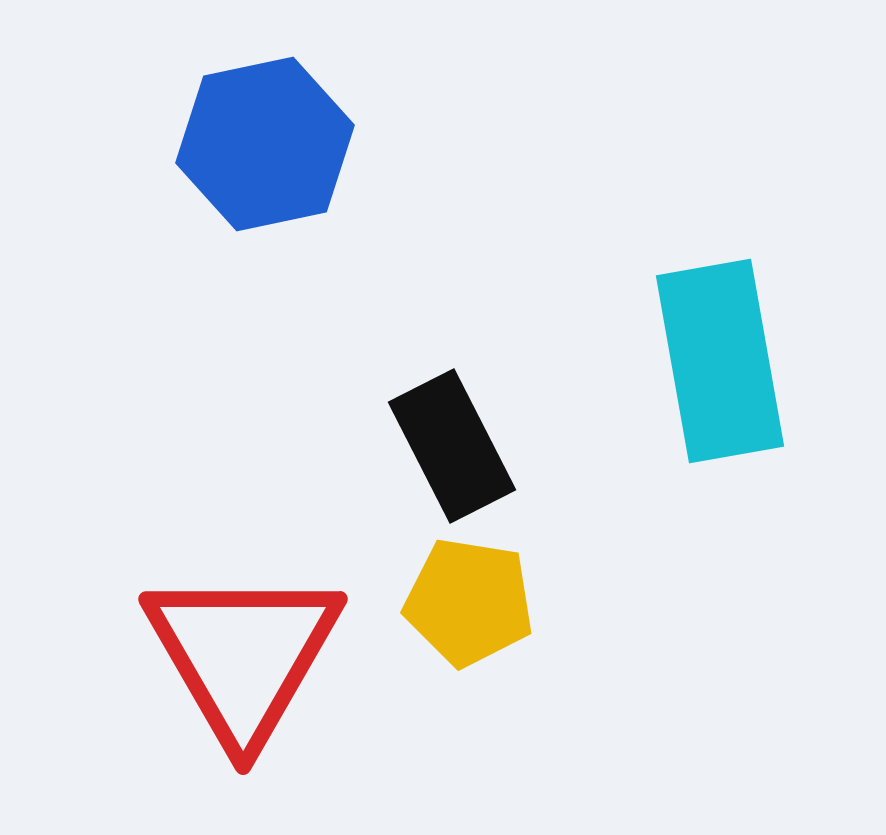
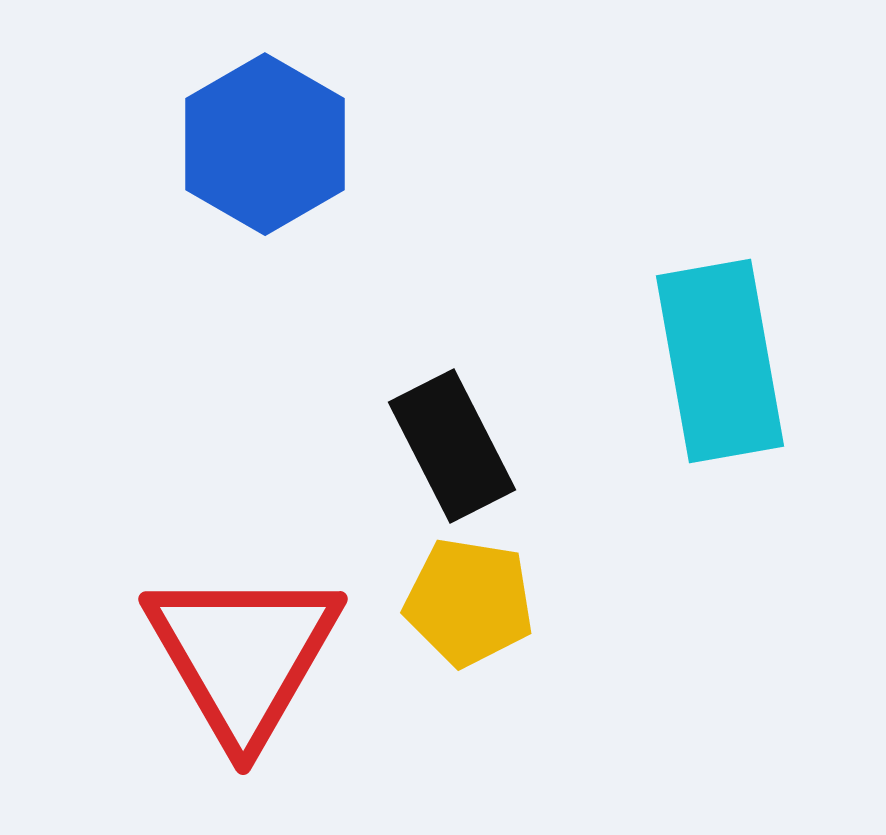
blue hexagon: rotated 18 degrees counterclockwise
